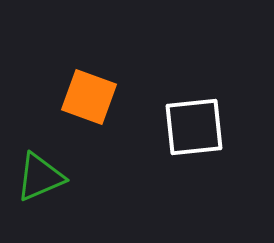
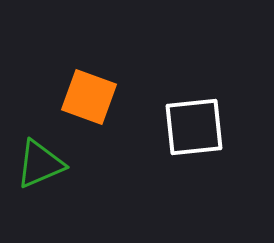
green triangle: moved 13 px up
